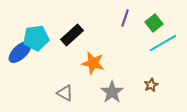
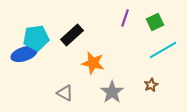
green square: moved 1 px right, 1 px up; rotated 12 degrees clockwise
cyan line: moved 7 px down
blue ellipse: moved 4 px right, 2 px down; rotated 25 degrees clockwise
